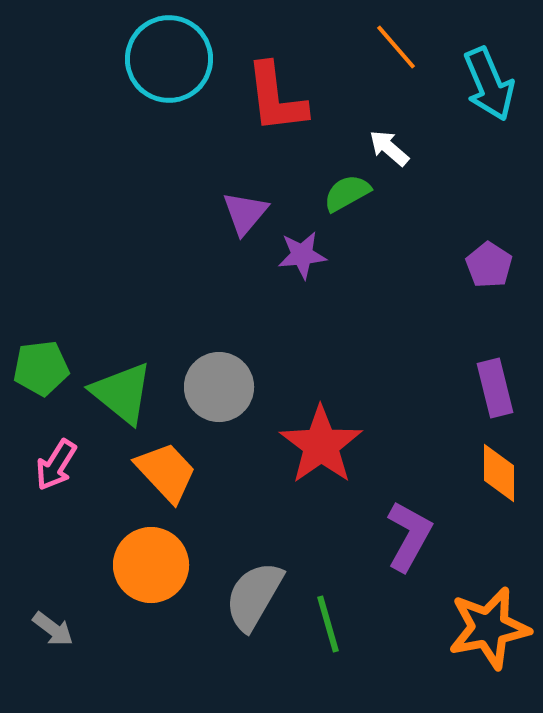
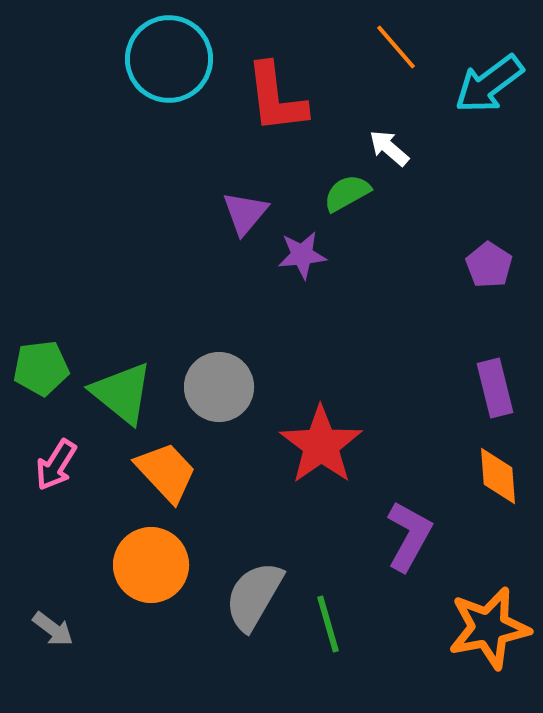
cyan arrow: rotated 76 degrees clockwise
orange diamond: moved 1 px left, 3 px down; rotated 4 degrees counterclockwise
